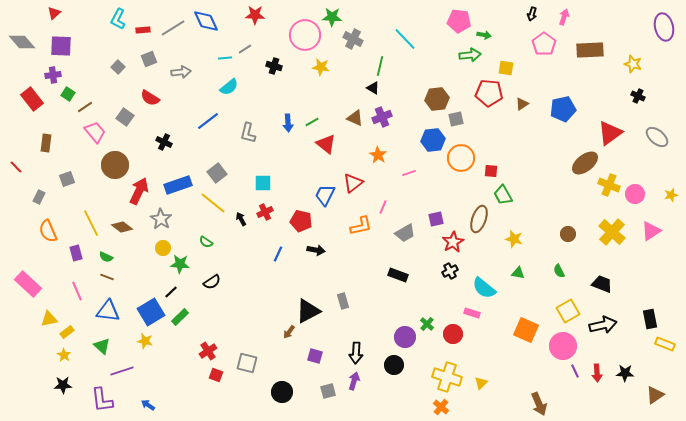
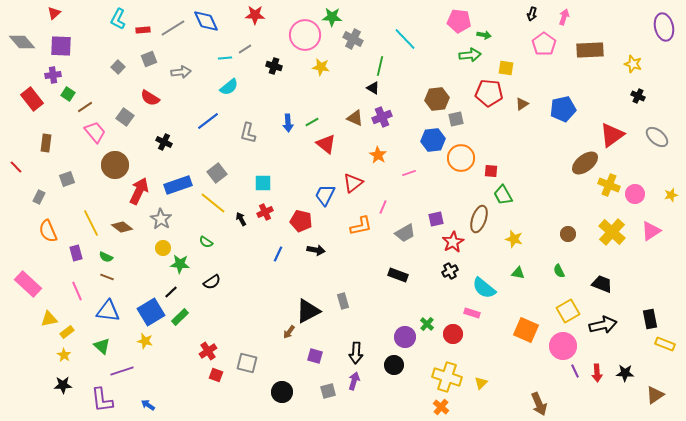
red triangle at (610, 133): moved 2 px right, 2 px down
